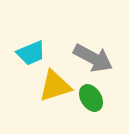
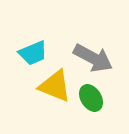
cyan trapezoid: moved 2 px right
yellow triangle: rotated 39 degrees clockwise
